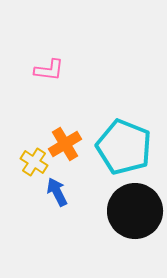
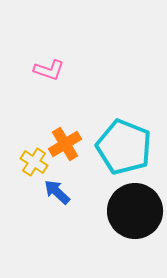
pink L-shape: rotated 12 degrees clockwise
blue arrow: rotated 20 degrees counterclockwise
